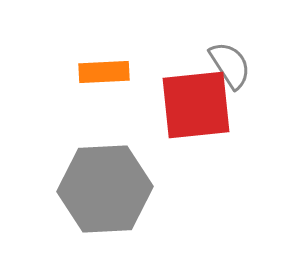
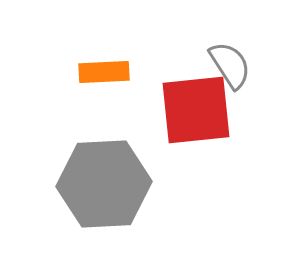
red square: moved 5 px down
gray hexagon: moved 1 px left, 5 px up
